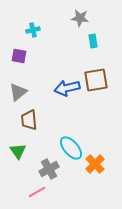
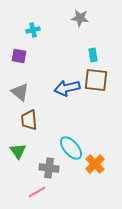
cyan rectangle: moved 14 px down
brown square: rotated 15 degrees clockwise
gray triangle: moved 2 px right; rotated 42 degrees counterclockwise
gray cross: moved 1 px up; rotated 36 degrees clockwise
